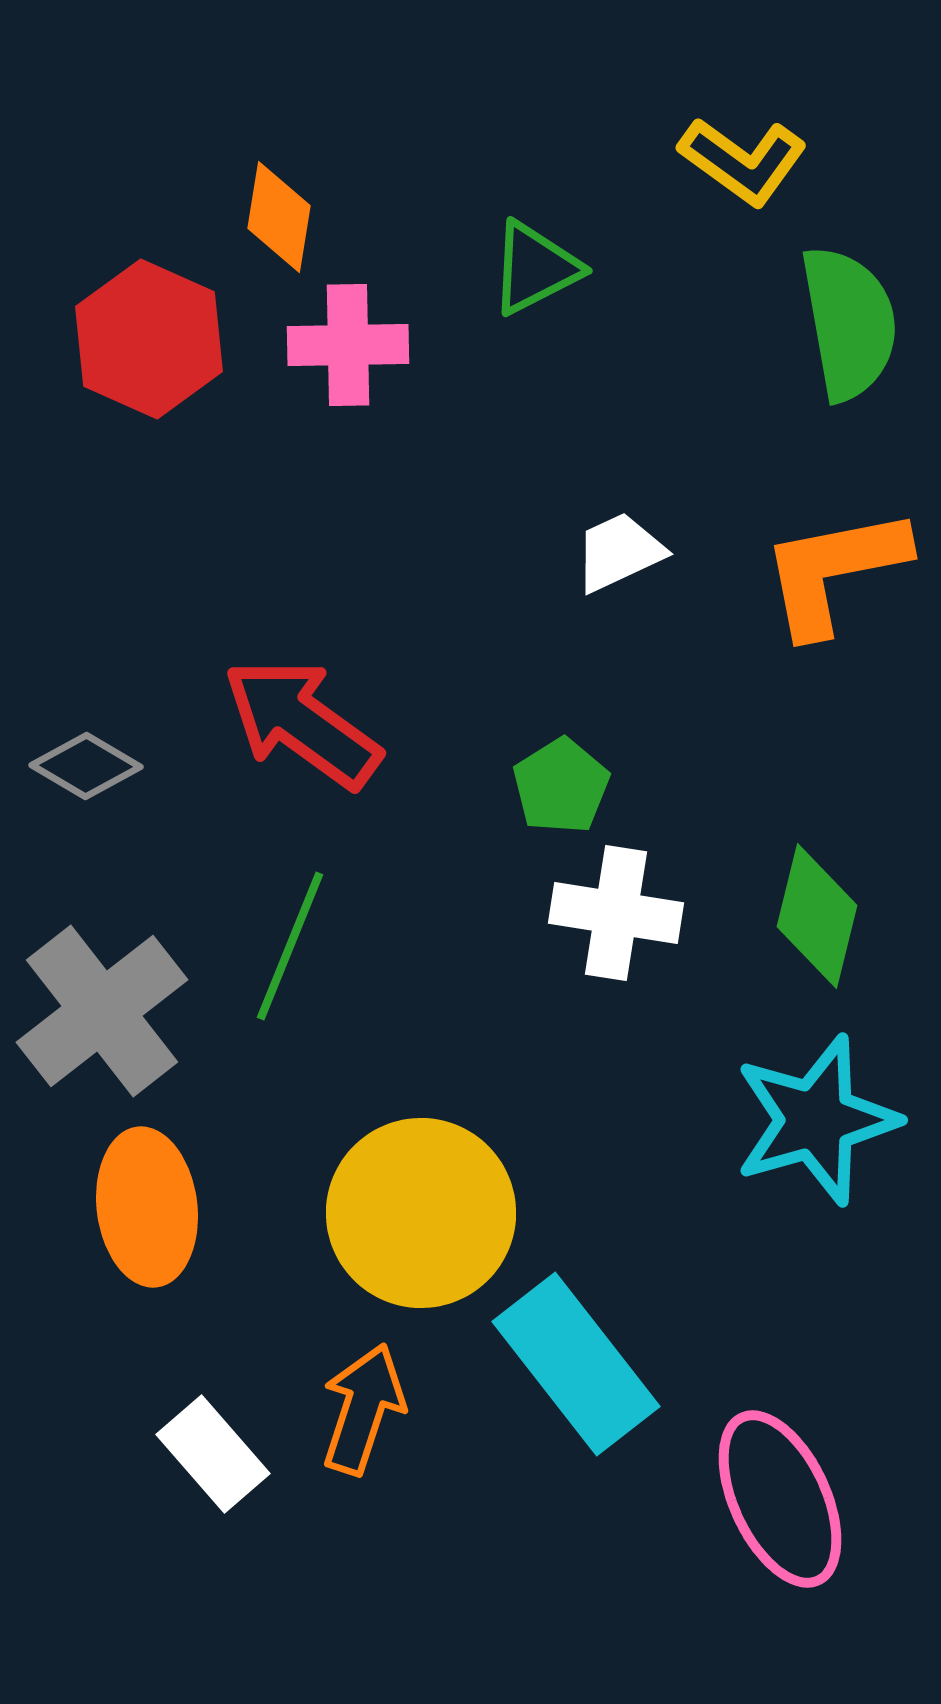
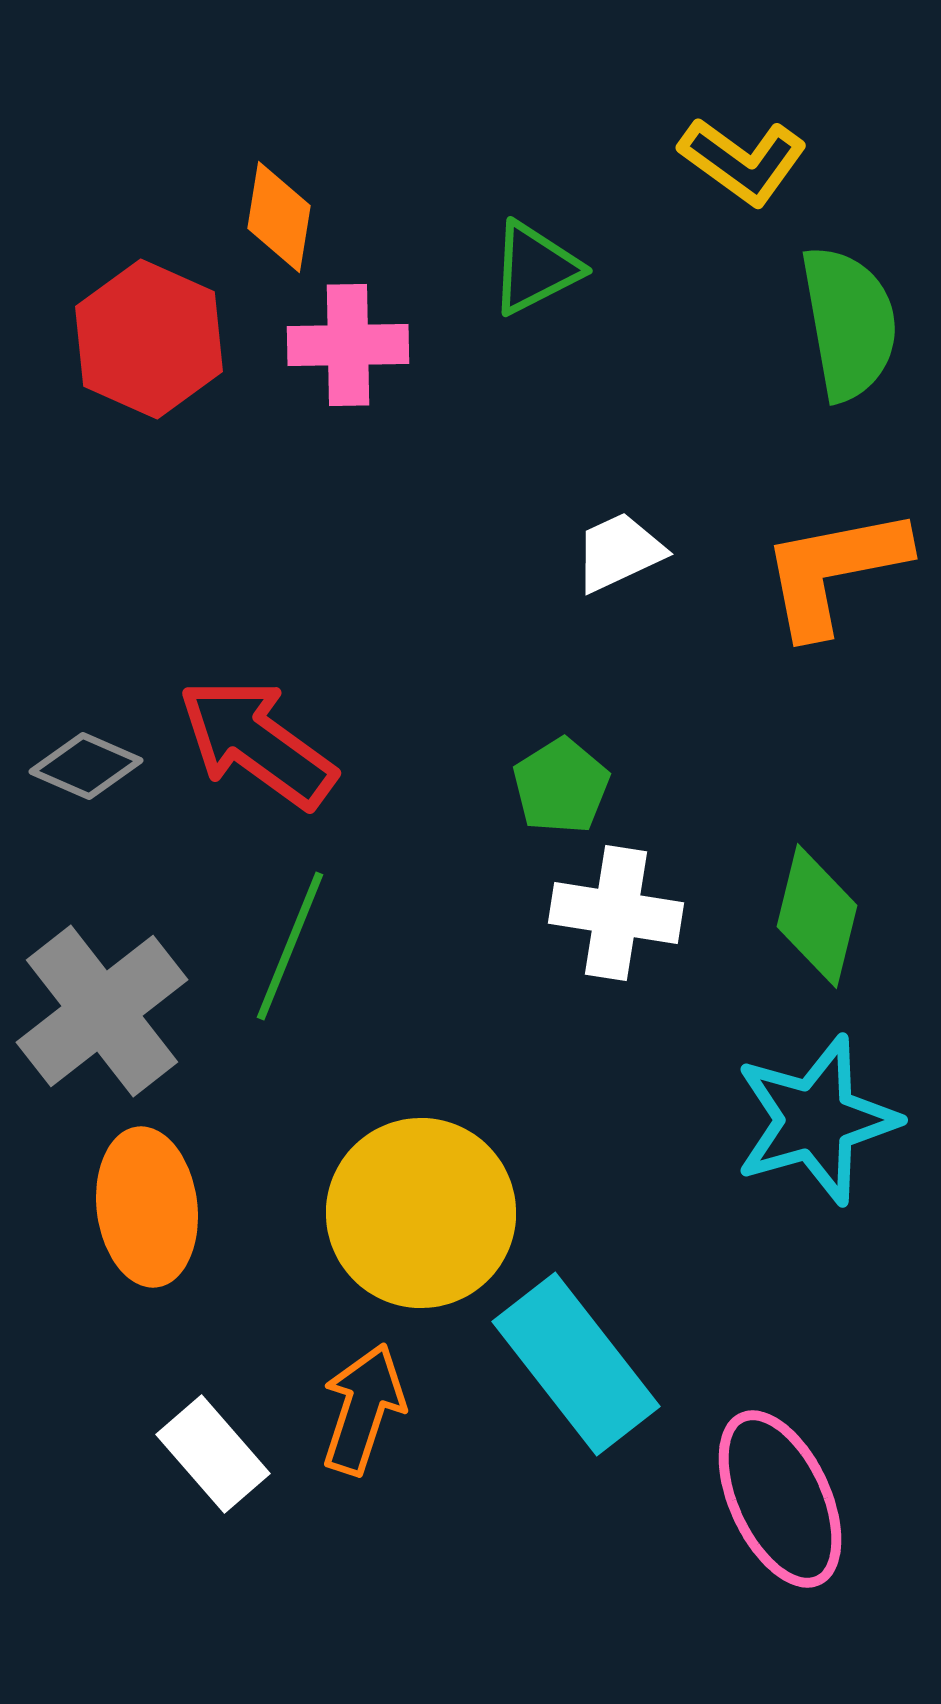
red arrow: moved 45 px left, 20 px down
gray diamond: rotated 7 degrees counterclockwise
